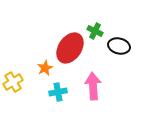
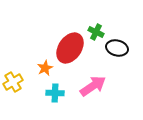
green cross: moved 1 px right, 1 px down
black ellipse: moved 2 px left, 2 px down
pink arrow: rotated 60 degrees clockwise
cyan cross: moved 3 px left, 1 px down; rotated 12 degrees clockwise
